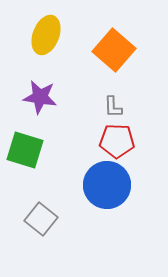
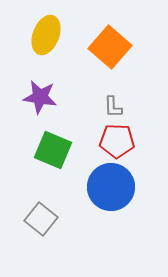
orange square: moved 4 px left, 3 px up
green square: moved 28 px right; rotated 6 degrees clockwise
blue circle: moved 4 px right, 2 px down
